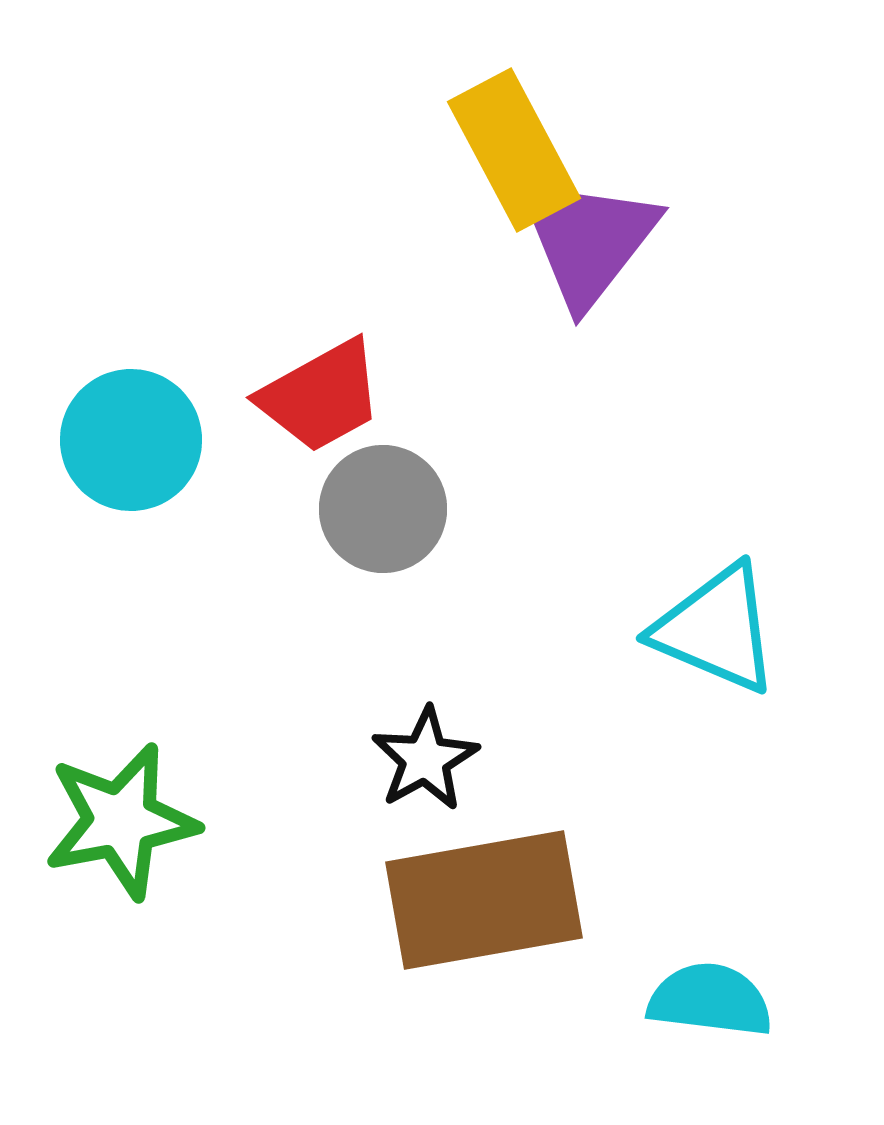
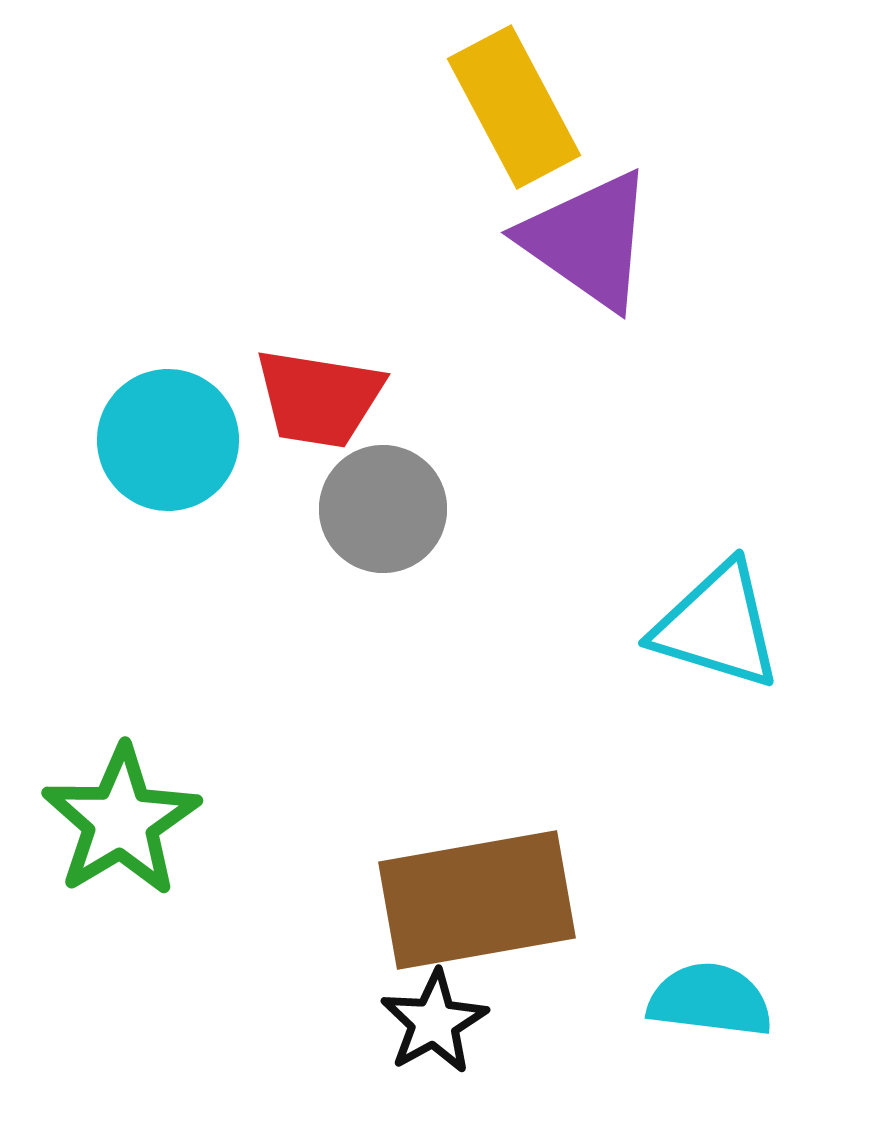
yellow rectangle: moved 43 px up
purple triangle: rotated 33 degrees counterclockwise
red trapezoid: moved 2 px left, 2 px down; rotated 38 degrees clockwise
cyan circle: moved 37 px right
cyan triangle: moved 1 px right, 3 px up; rotated 6 degrees counterclockwise
black star: moved 9 px right, 263 px down
green star: rotated 20 degrees counterclockwise
brown rectangle: moved 7 px left
